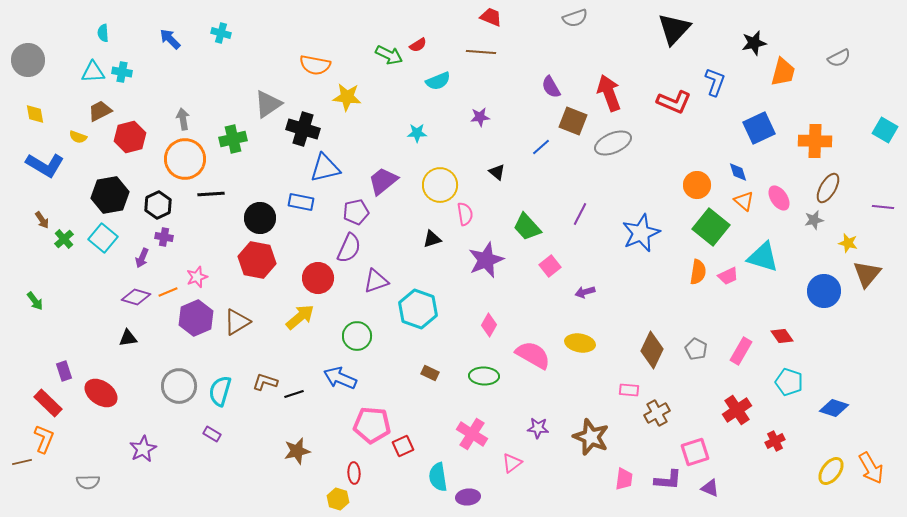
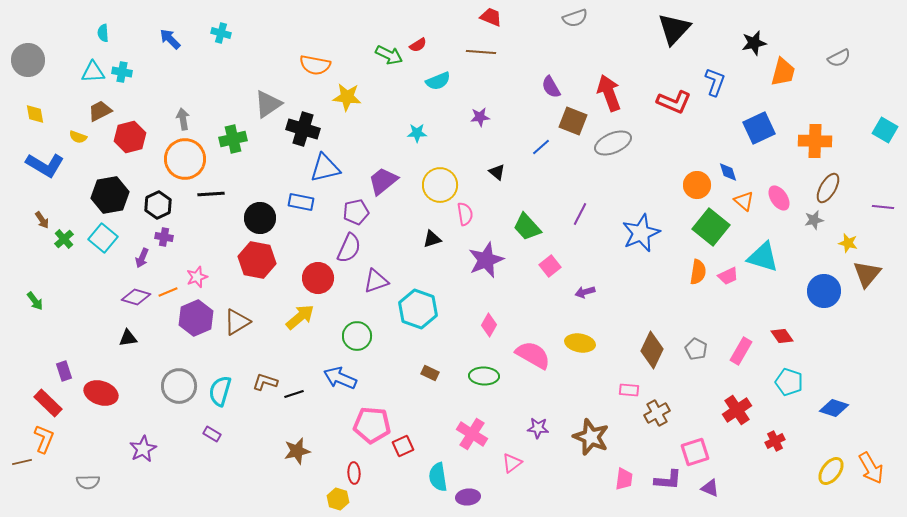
blue diamond at (738, 172): moved 10 px left
red ellipse at (101, 393): rotated 16 degrees counterclockwise
